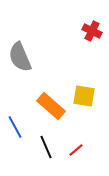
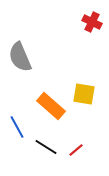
red cross: moved 9 px up
yellow square: moved 2 px up
blue line: moved 2 px right
black line: rotated 35 degrees counterclockwise
